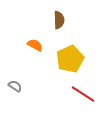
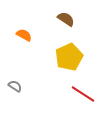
brown semicircle: moved 7 px right, 1 px up; rotated 54 degrees counterclockwise
orange semicircle: moved 11 px left, 10 px up
yellow pentagon: moved 1 px left, 2 px up
